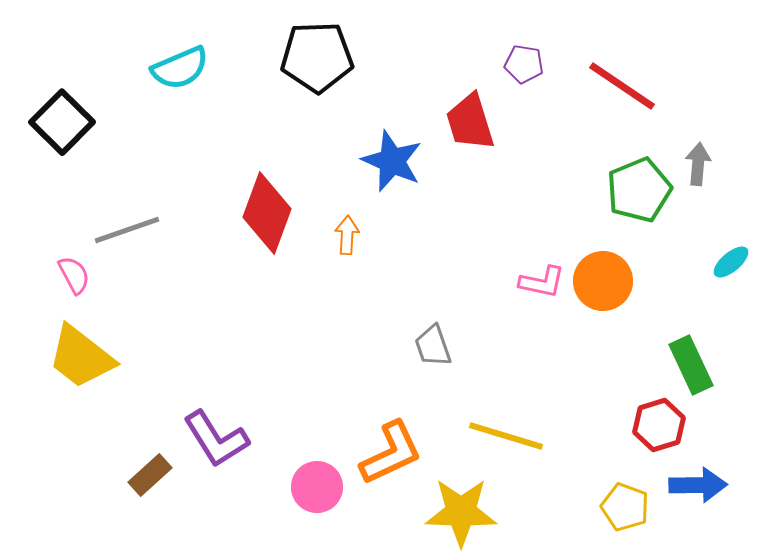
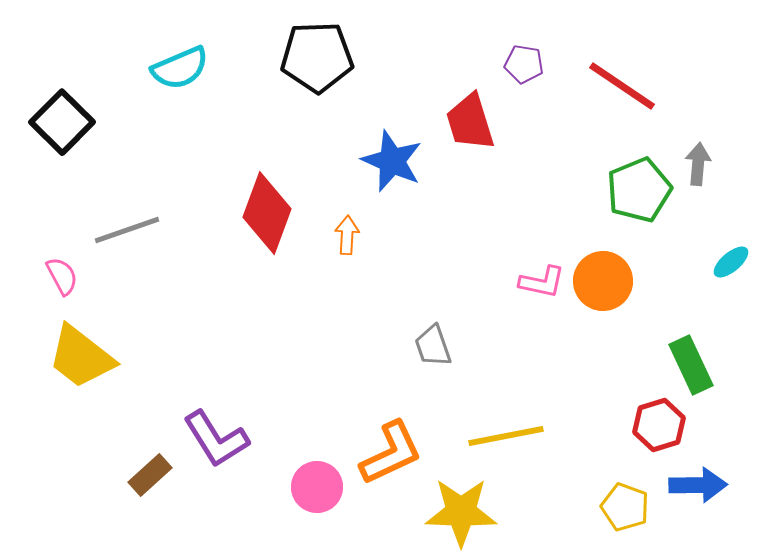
pink semicircle: moved 12 px left, 1 px down
yellow line: rotated 28 degrees counterclockwise
